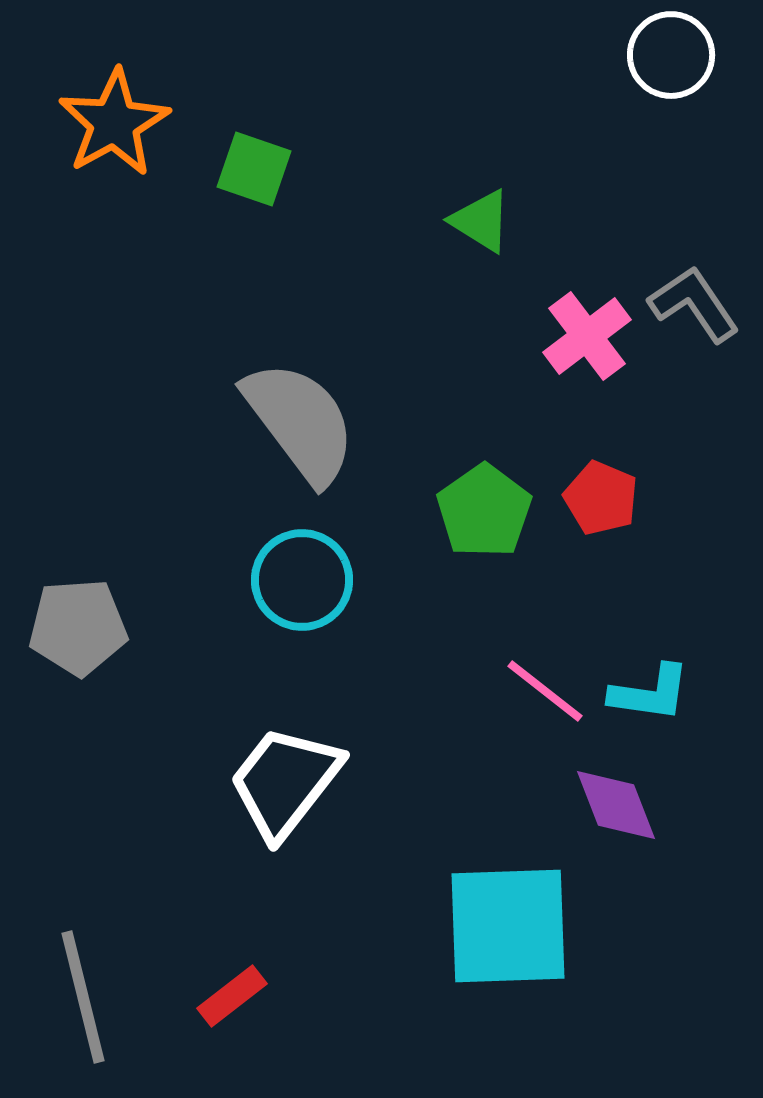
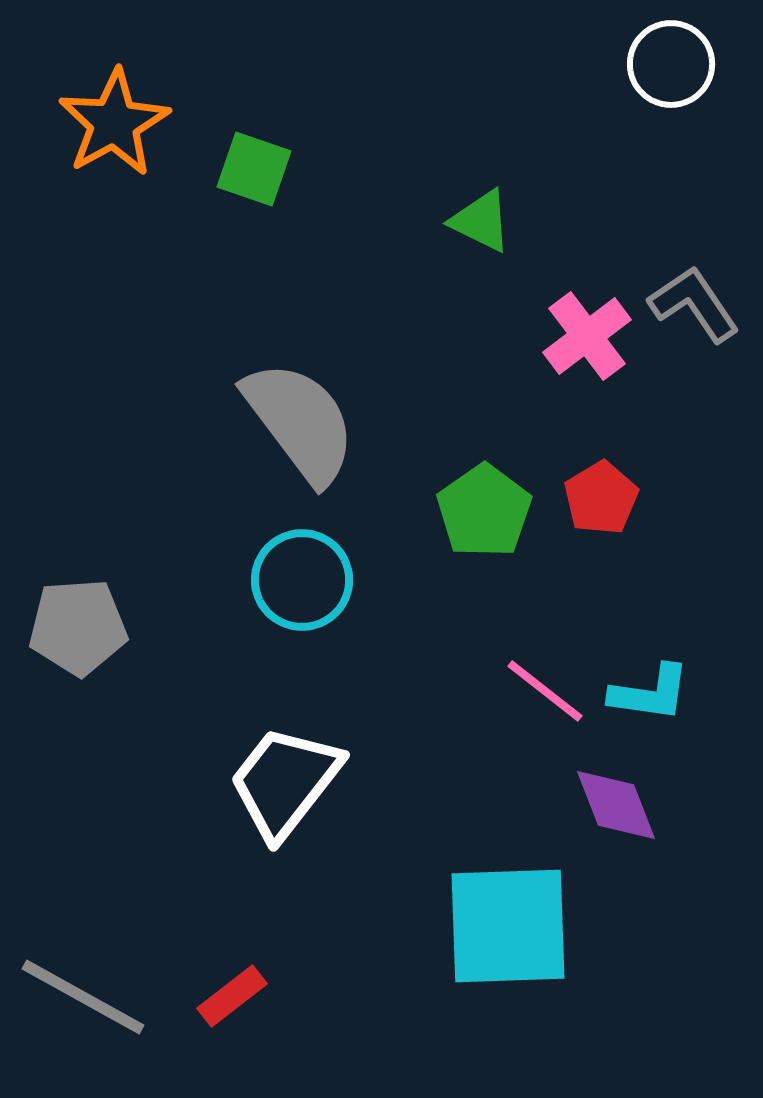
white circle: moved 9 px down
green triangle: rotated 6 degrees counterclockwise
red pentagon: rotated 18 degrees clockwise
gray line: rotated 47 degrees counterclockwise
